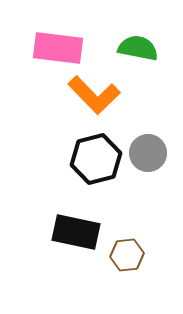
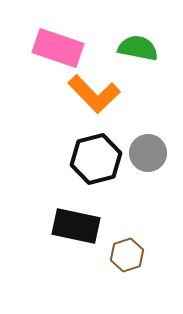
pink rectangle: rotated 12 degrees clockwise
orange L-shape: moved 1 px up
black rectangle: moved 6 px up
brown hexagon: rotated 12 degrees counterclockwise
